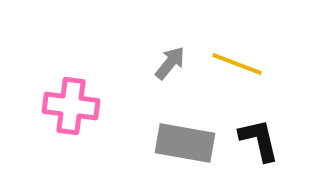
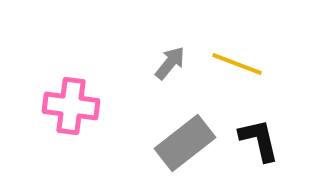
gray rectangle: rotated 48 degrees counterclockwise
